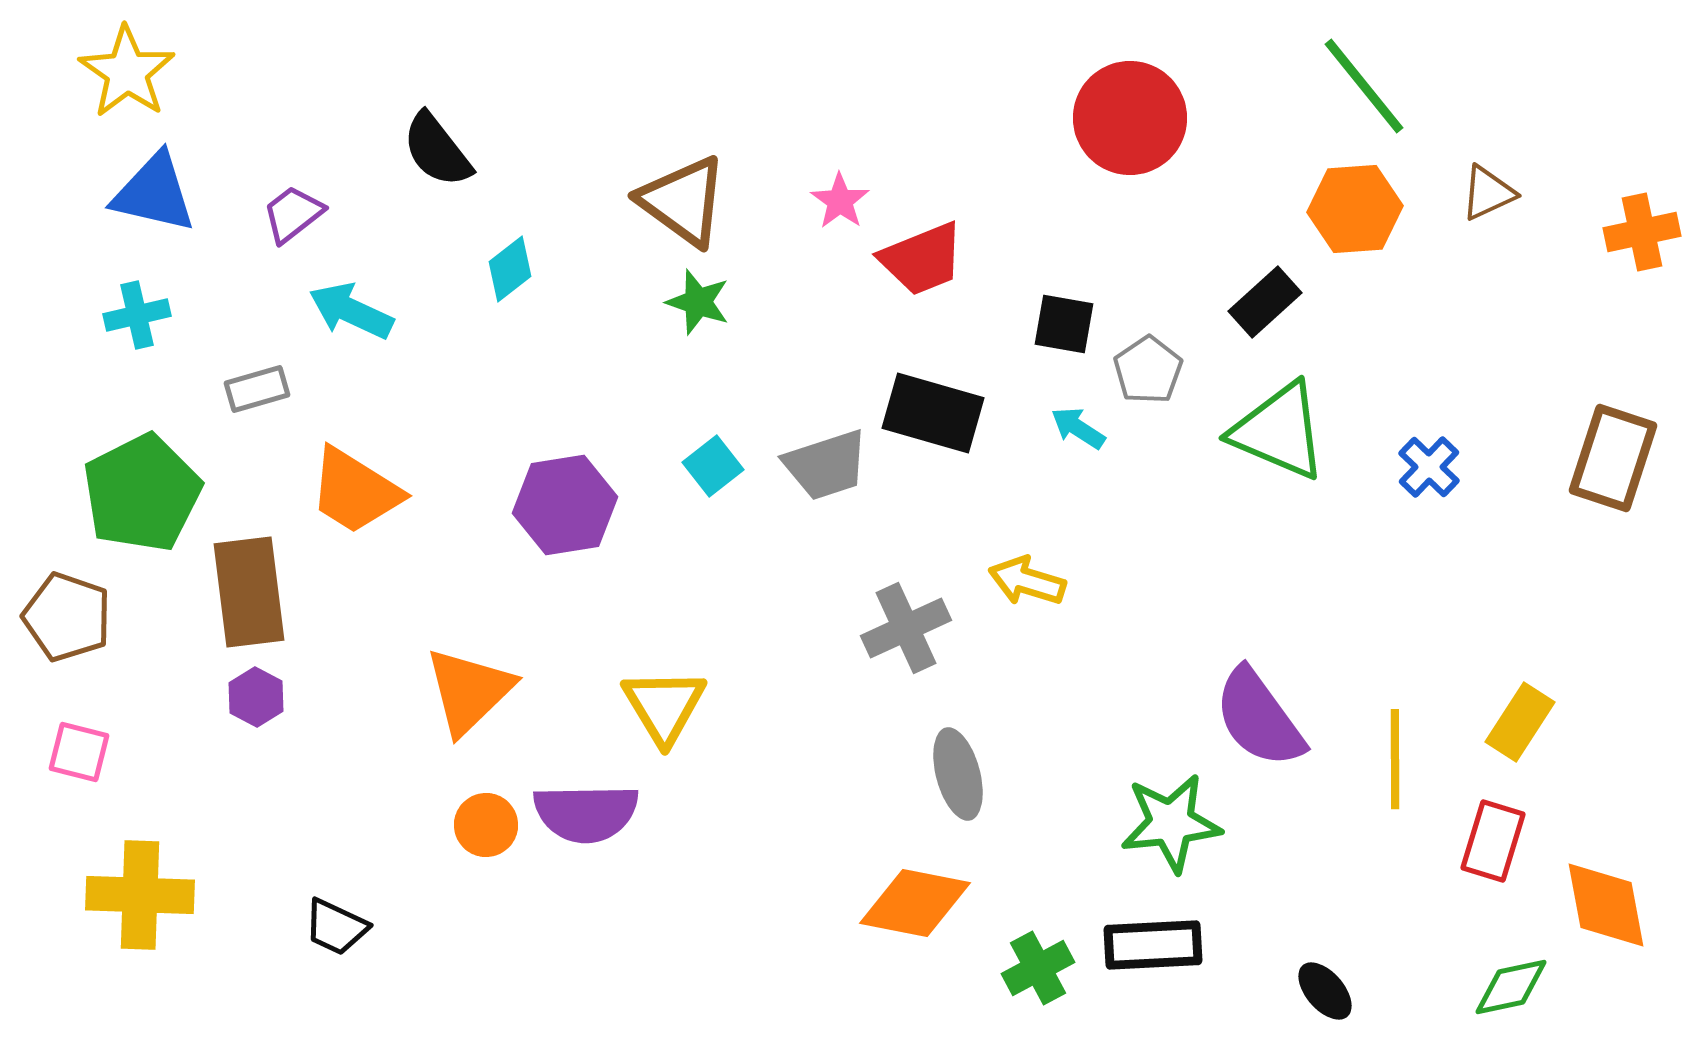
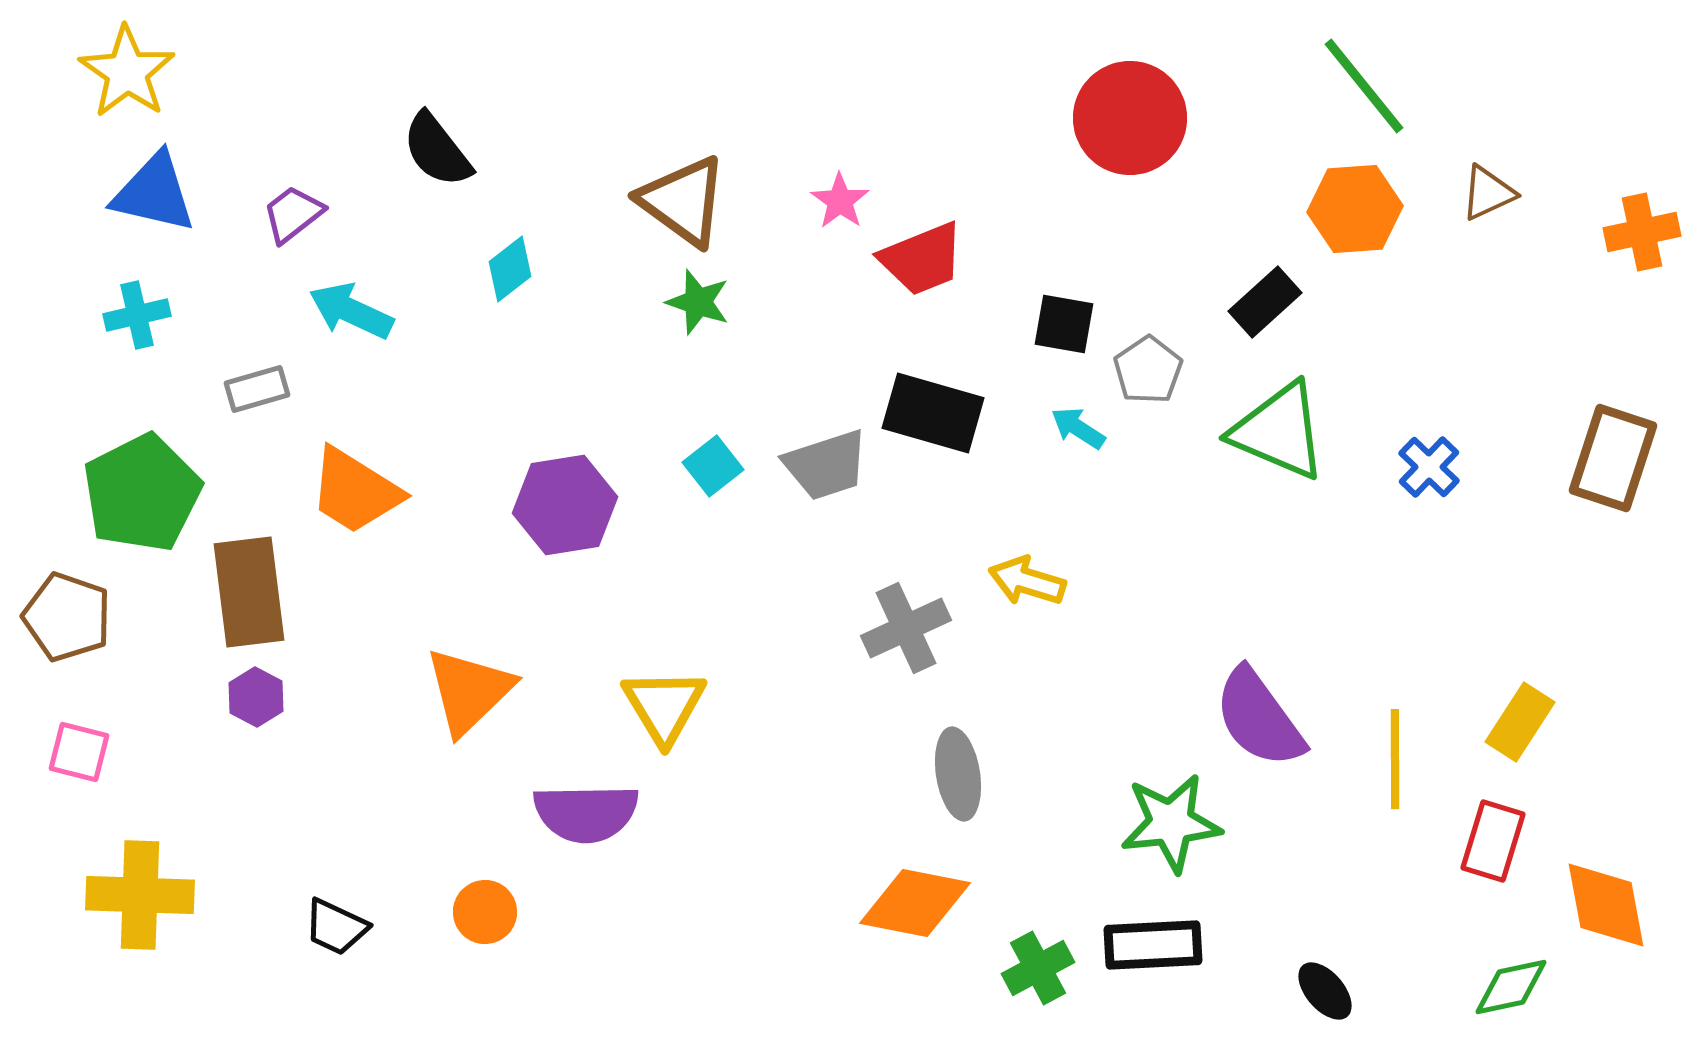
gray ellipse at (958, 774): rotated 6 degrees clockwise
orange circle at (486, 825): moved 1 px left, 87 px down
